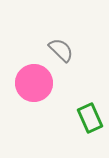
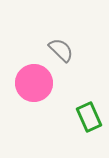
green rectangle: moved 1 px left, 1 px up
